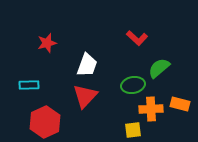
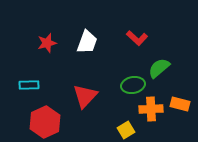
white trapezoid: moved 23 px up
yellow square: moved 7 px left; rotated 24 degrees counterclockwise
